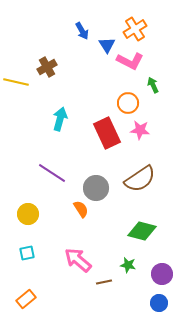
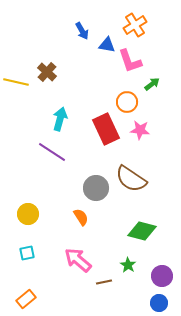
orange cross: moved 4 px up
blue triangle: rotated 48 degrees counterclockwise
pink L-shape: rotated 44 degrees clockwise
brown cross: moved 5 px down; rotated 18 degrees counterclockwise
green arrow: moved 1 px left, 1 px up; rotated 77 degrees clockwise
orange circle: moved 1 px left, 1 px up
red rectangle: moved 1 px left, 4 px up
purple line: moved 21 px up
brown semicircle: moved 9 px left; rotated 68 degrees clockwise
orange semicircle: moved 8 px down
green star: rotated 21 degrees clockwise
purple circle: moved 2 px down
